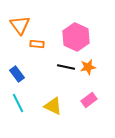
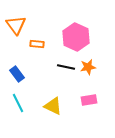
orange triangle: moved 4 px left
pink rectangle: rotated 28 degrees clockwise
